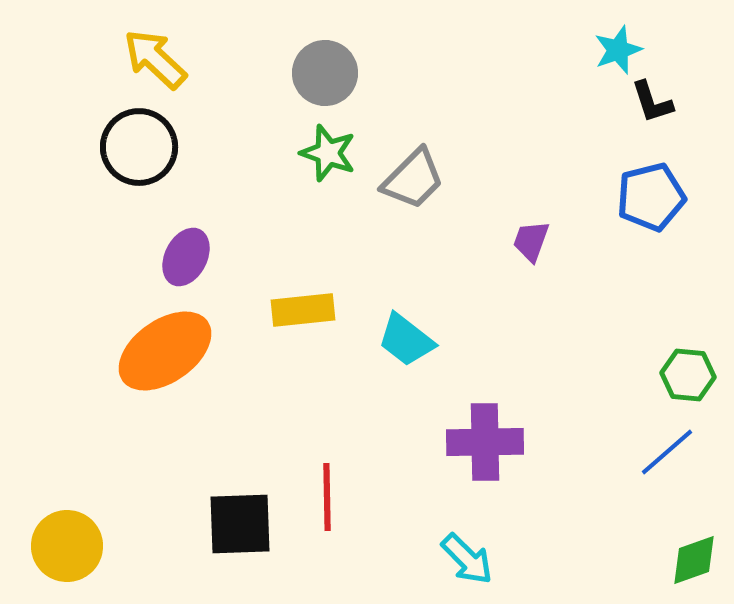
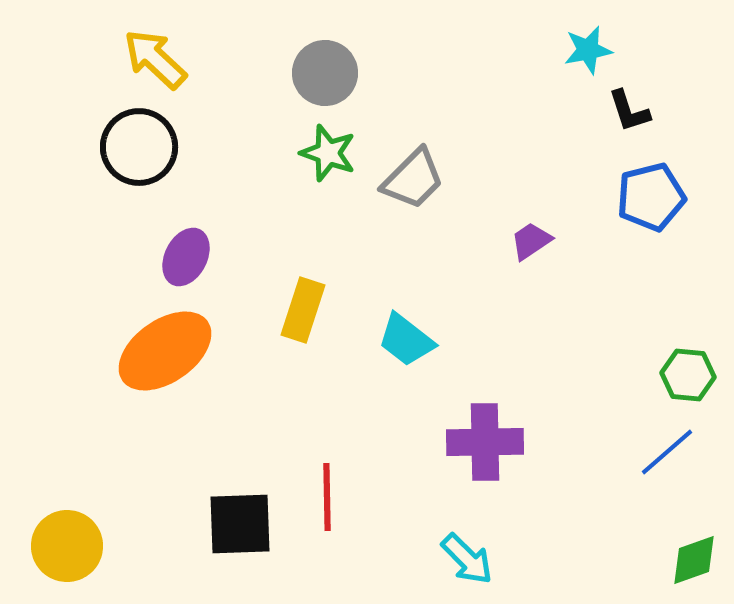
cyan star: moved 30 px left; rotated 9 degrees clockwise
black L-shape: moved 23 px left, 9 px down
purple trapezoid: rotated 36 degrees clockwise
yellow rectangle: rotated 66 degrees counterclockwise
